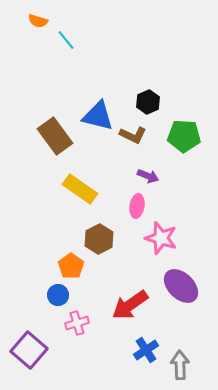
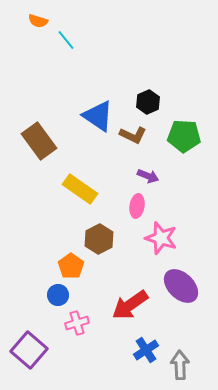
blue triangle: rotated 20 degrees clockwise
brown rectangle: moved 16 px left, 5 px down
